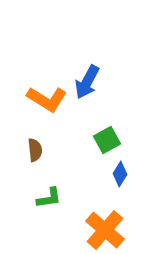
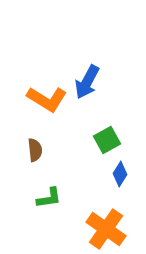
orange cross: moved 1 px right, 1 px up; rotated 6 degrees counterclockwise
